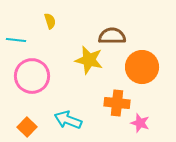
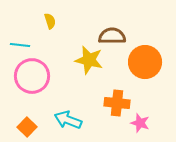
cyan line: moved 4 px right, 5 px down
orange circle: moved 3 px right, 5 px up
